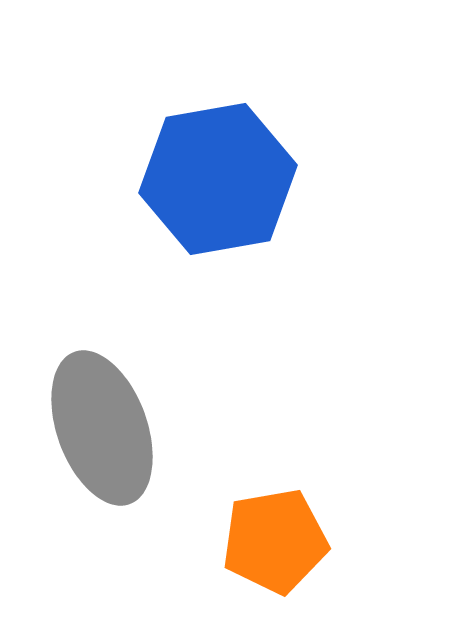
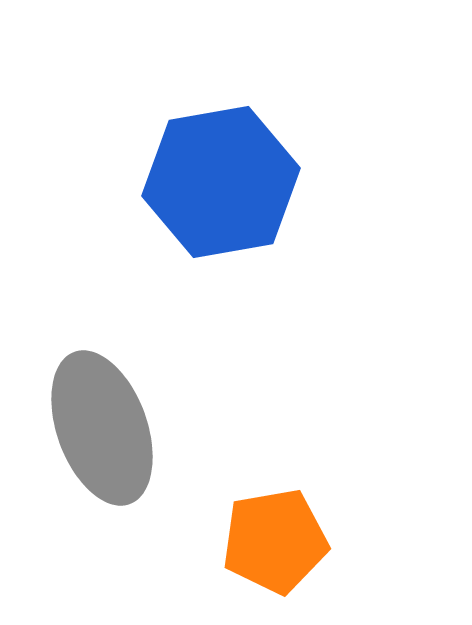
blue hexagon: moved 3 px right, 3 px down
